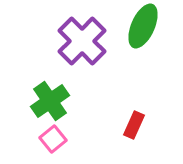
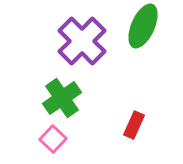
green cross: moved 12 px right, 3 px up
pink square: rotated 8 degrees counterclockwise
